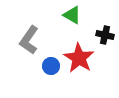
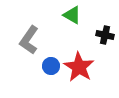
red star: moved 9 px down
